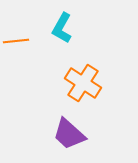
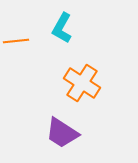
orange cross: moved 1 px left
purple trapezoid: moved 7 px left, 1 px up; rotated 9 degrees counterclockwise
